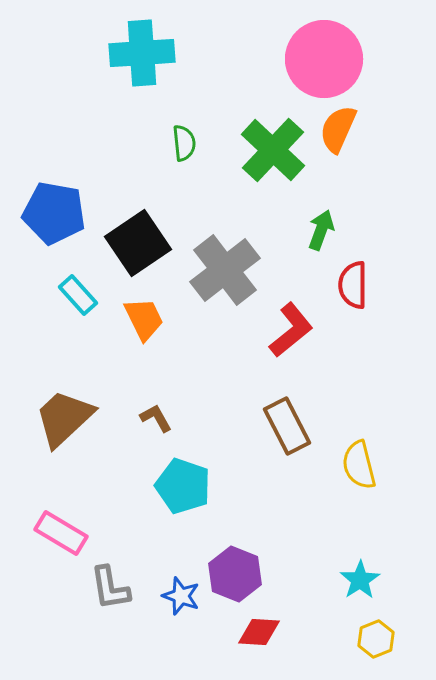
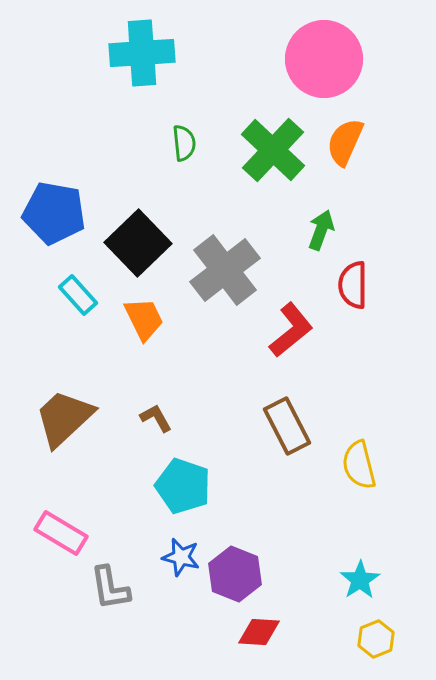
orange semicircle: moved 7 px right, 13 px down
black square: rotated 10 degrees counterclockwise
blue star: moved 39 px up; rotated 6 degrees counterclockwise
